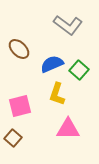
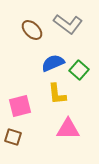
gray L-shape: moved 1 px up
brown ellipse: moved 13 px right, 19 px up
blue semicircle: moved 1 px right, 1 px up
yellow L-shape: rotated 25 degrees counterclockwise
brown square: moved 1 px up; rotated 24 degrees counterclockwise
